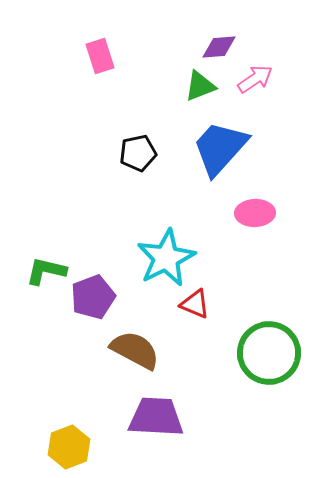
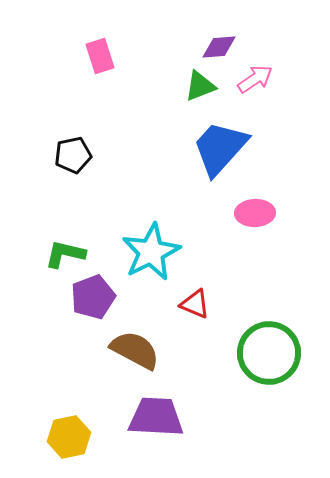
black pentagon: moved 65 px left, 2 px down
cyan star: moved 15 px left, 6 px up
green L-shape: moved 19 px right, 17 px up
yellow hexagon: moved 10 px up; rotated 9 degrees clockwise
